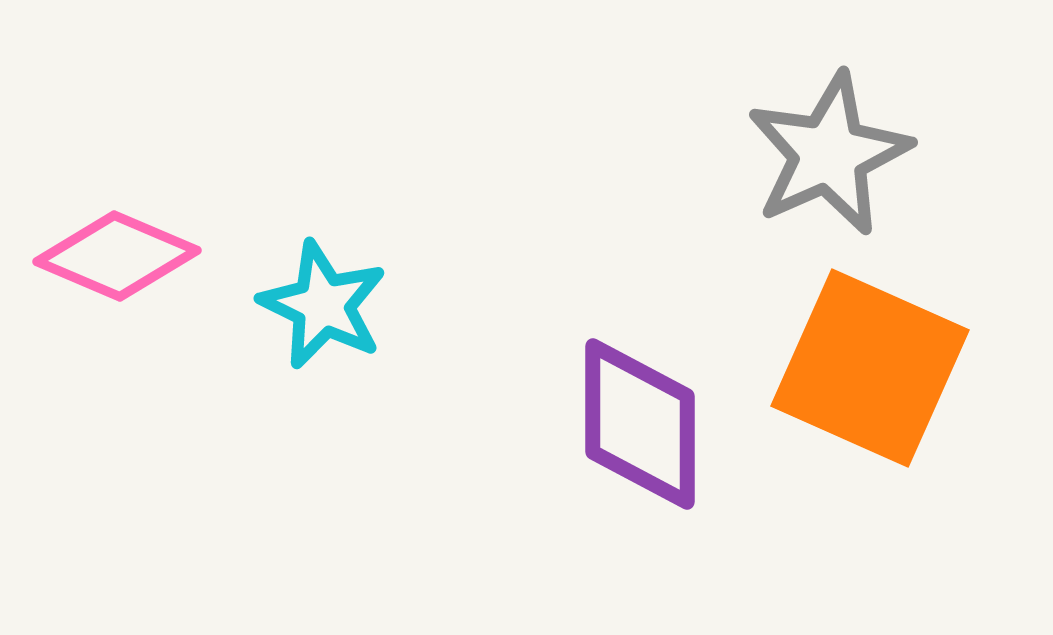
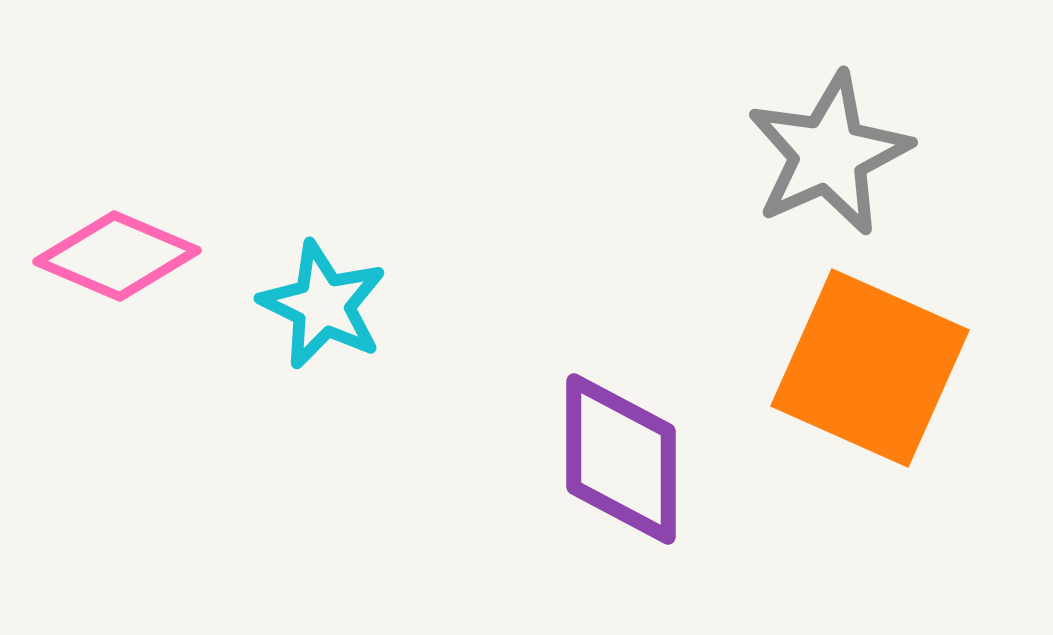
purple diamond: moved 19 px left, 35 px down
